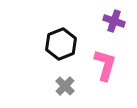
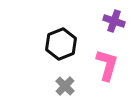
pink L-shape: moved 2 px right
